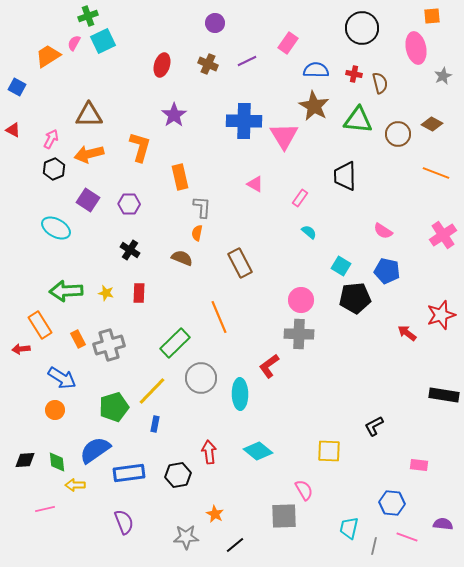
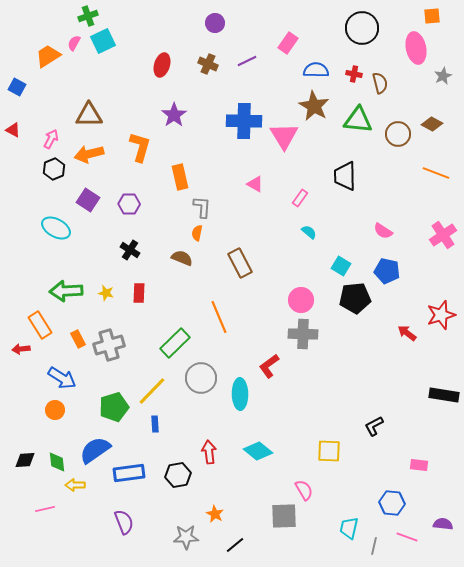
gray cross at (299, 334): moved 4 px right
blue rectangle at (155, 424): rotated 14 degrees counterclockwise
